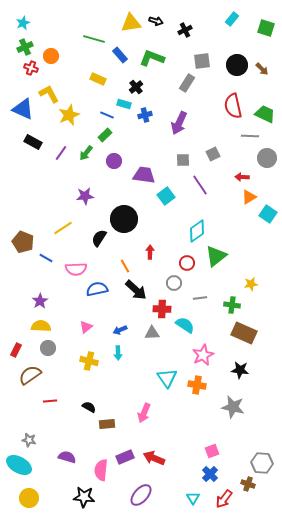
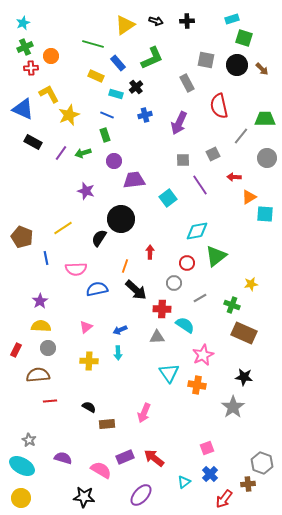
cyan rectangle at (232, 19): rotated 32 degrees clockwise
yellow triangle at (131, 23): moved 6 px left, 2 px down; rotated 25 degrees counterclockwise
green square at (266, 28): moved 22 px left, 10 px down
black cross at (185, 30): moved 2 px right, 9 px up; rotated 24 degrees clockwise
green line at (94, 39): moved 1 px left, 5 px down
blue rectangle at (120, 55): moved 2 px left, 8 px down
green L-shape at (152, 58): rotated 135 degrees clockwise
gray square at (202, 61): moved 4 px right, 1 px up; rotated 18 degrees clockwise
red cross at (31, 68): rotated 24 degrees counterclockwise
yellow rectangle at (98, 79): moved 2 px left, 3 px up
gray rectangle at (187, 83): rotated 60 degrees counterclockwise
cyan rectangle at (124, 104): moved 8 px left, 10 px up
red semicircle at (233, 106): moved 14 px left
green trapezoid at (265, 114): moved 5 px down; rotated 25 degrees counterclockwise
green rectangle at (105, 135): rotated 64 degrees counterclockwise
gray line at (250, 136): moved 9 px left; rotated 54 degrees counterclockwise
green arrow at (86, 153): moved 3 px left; rotated 35 degrees clockwise
purple trapezoid at (144, 175): moved 10 px left, 5 px down; rotated 15 degrees counterclockwise
red arrow at (242, 177): moved 8 px left
purple star at (85, 196): moved 1 px right, 5 px up; rotated 24 degrees clockwise
cyan square at (166, 196): moved 2 px right, 2 px down
cyan square at (268, 214): moved 3 px left; rotated 30 degrees counterclockwise
black circle at (124, 219): moved 3 px left
cyan diamond at (197, 231): rotated 25 degrees clockwise
brown pentagon at (23, 242): moved 1 px left, 5 px up
blue line at (46, 258): rotated 48 degrees clockwise
orange line at (125, 266): rotated 48 degrees clockwise
gray line at (200, 298): rotated 24 degrees counterclockwise
green cross at (232, 305): rotated 14 degrees clockwise
gray triangle at (152, 333): moved 5 px right, 4 px down
yellow cross at (89, 361): rotated 12 degrees counterclockwise
black star at (240, 370): moved 4 px right, 7 px down
brown semicircle at (30, 375): moved 8 px right; rotated 30 degrees clockwise
cyan triangle at (167, 378): moved 2 px right, 5 px up
gray star at (233, 407): rotated 25 degrees clockwise
gray star at (29, 440): rotated 16 degrees clockwise
pink square at (212, 451): moved 5 px left, 3 px up
purple semicircle at (67, 457): moved 4 px left, 1 px down
red arrow at (154, 458): rotated 15 degrees clockwise
gray hexagon at (262, 463): rotated 15 degrees clockwise
cyan ellipse at (19, 465): moved 3 px right, 1 px down
pink semicircle at (101, 470): rotated 115 degrees clockwise
brown cross at (248, 484): rotated 24 degrees counterclockwise
yellow circle at (29, 498): moved 8 px left
cyan triangle at (193, 498): moved 9 px left, 16 px up; rotated 24 degrees clockwise
